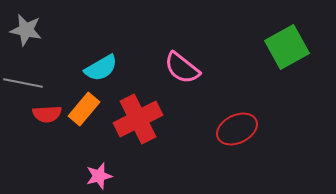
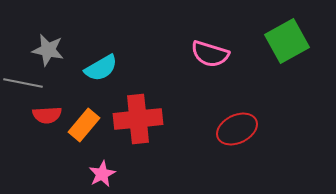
gray star: moved 22 px right, 20 px down
green square: moved 6 px up
pink semicircle: moved 28 px right, 14 px up; rotated 21 degrees counterclockwise
orange rectangle: moved 16 px down
red semicircle: moved 1 px down
red cross: rotated 21 degrees clockwise
pink star: moved 3 px right, 2 px up; rotated 12 degrees counterclockwise
